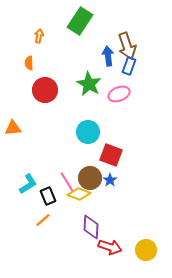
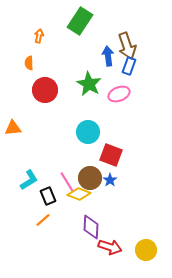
cyan L-shape: moved 1 px right, 4 px up
